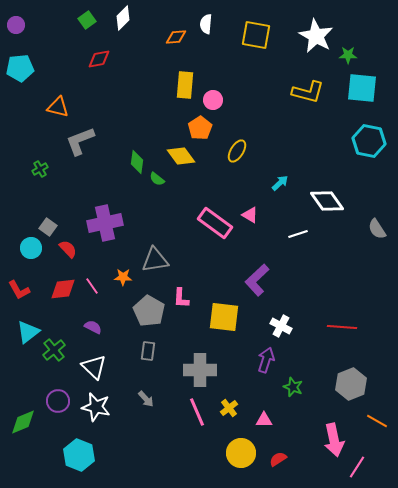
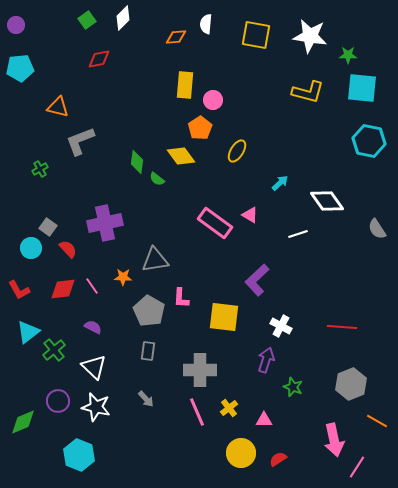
white star at (316, 36): moved 6 px left; rotated 20 degrees counterclockwise
